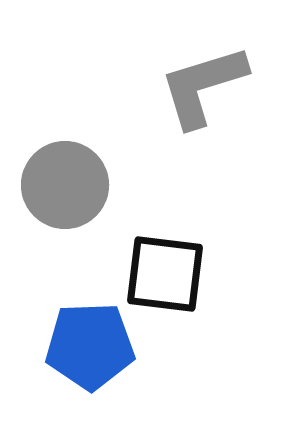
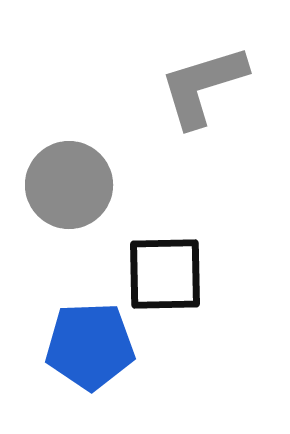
gray circle: moved 4 px right
black square: rotated 8 degrees counterclockwise
